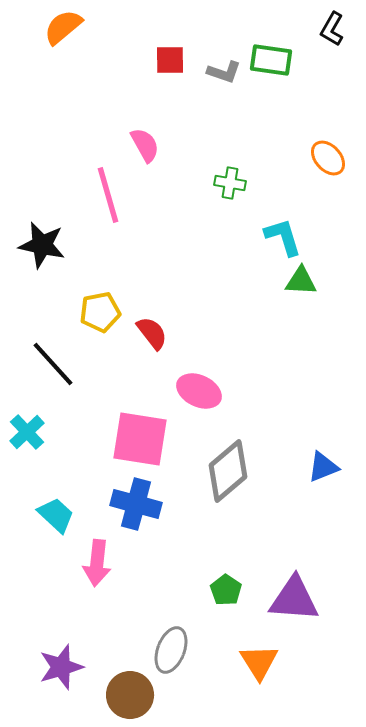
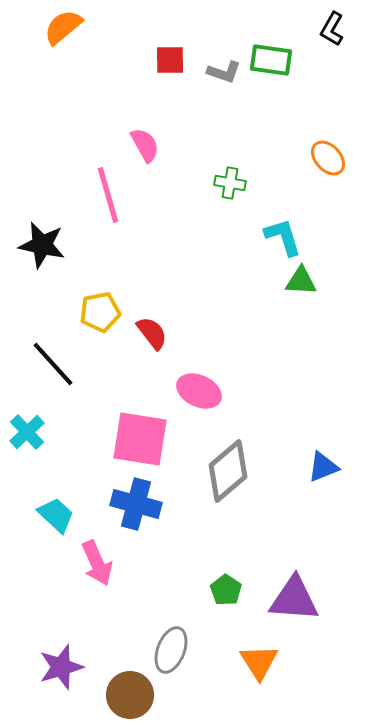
pink arrow: rotated 30 degrees counterclockwise
